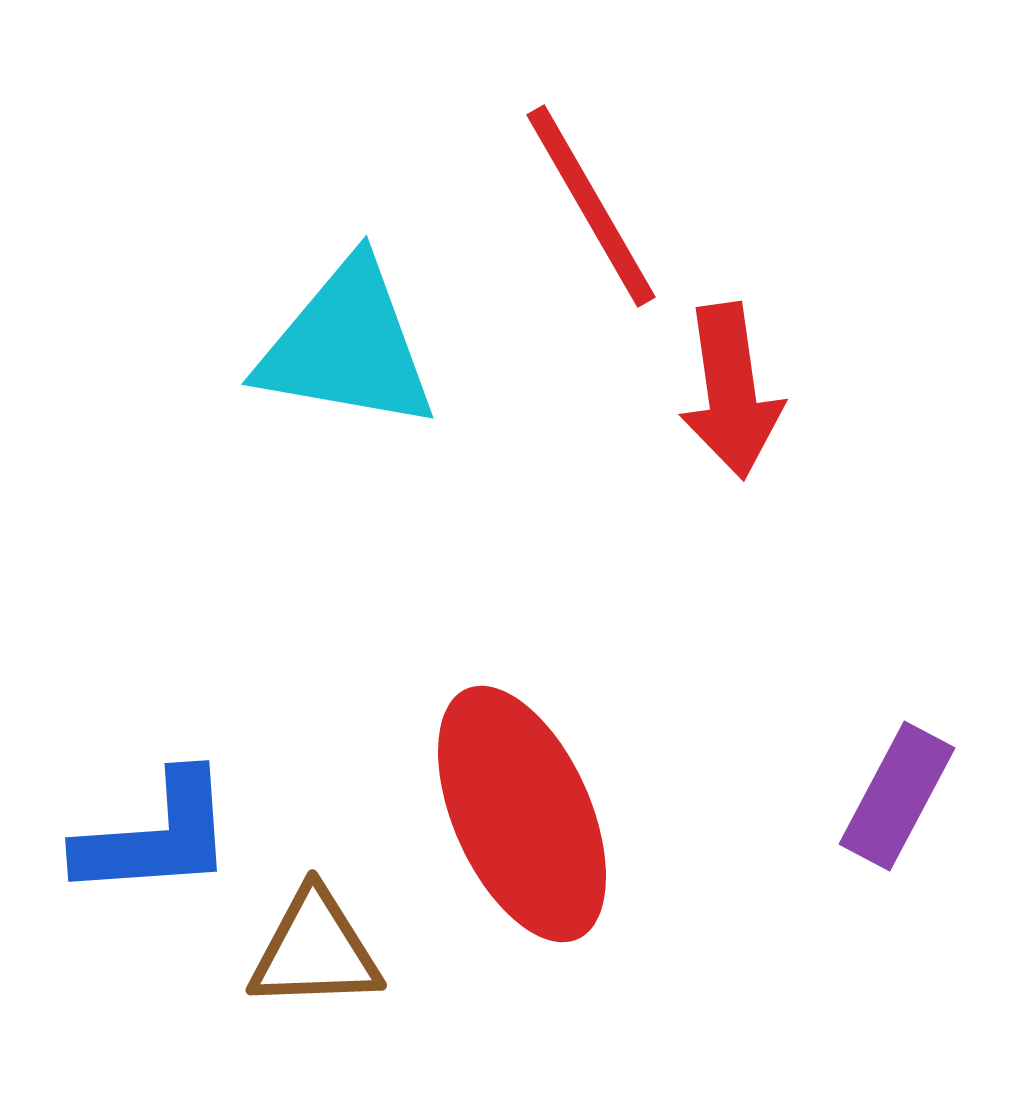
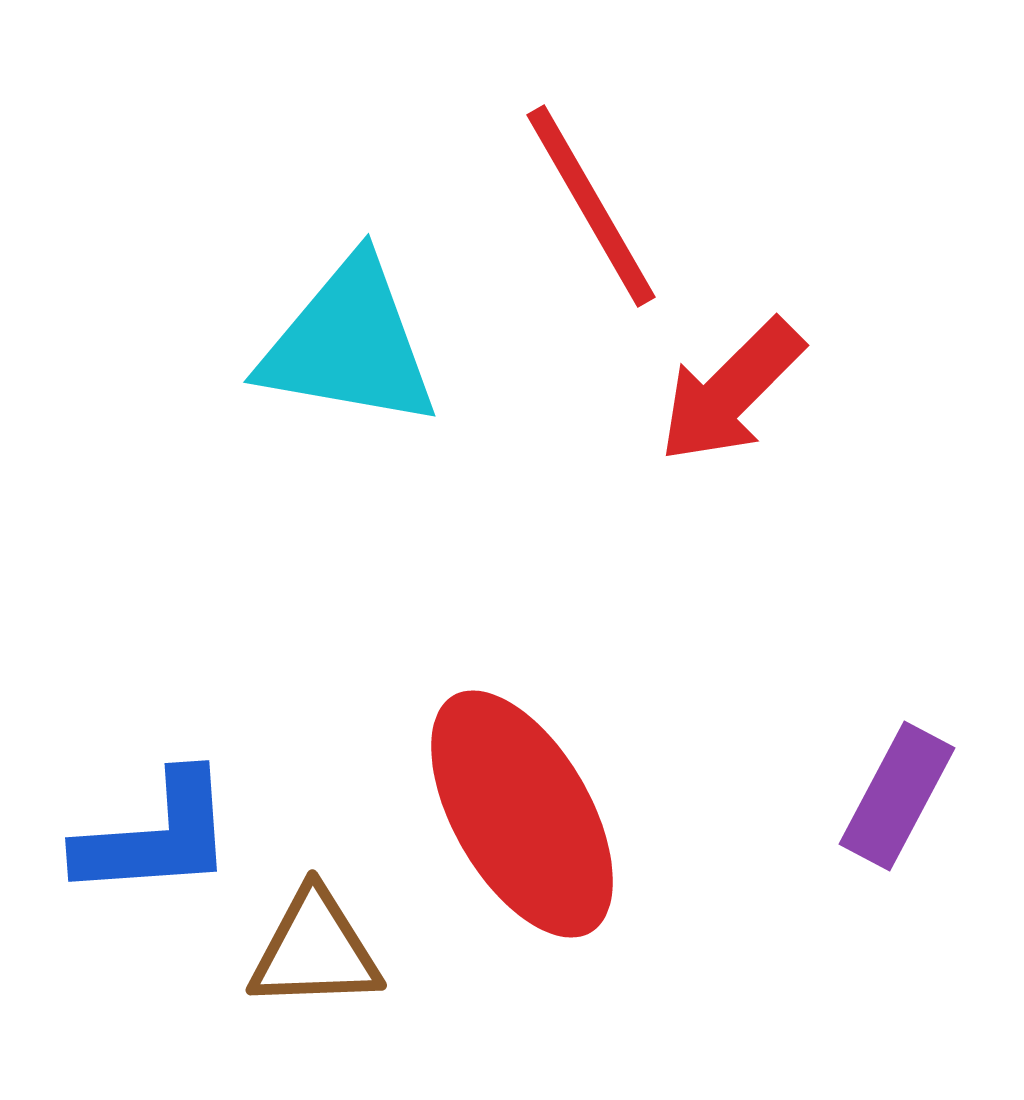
cyan triangle: moved 2 px right, 2 px up
red arrow: rotated 53 degrees clockwise
red ellipse: rotated 6 degrees counterclockwise
